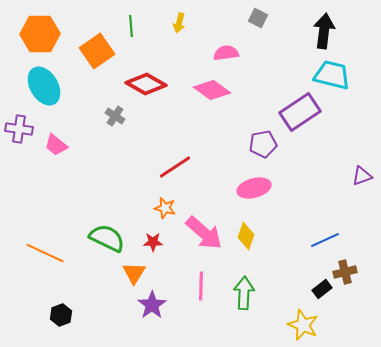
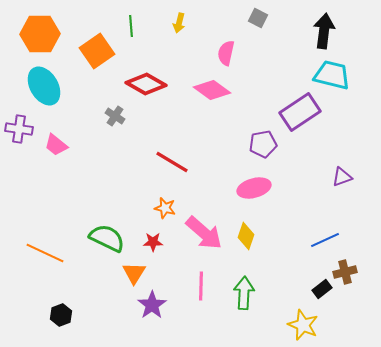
pink semicircle: rotated 70 degrees counterclockwise
red line: moved 3 px left, 5 px up; rotated 64 degrees clockwise
purple triangle: moved 20 px left, 1 px down
